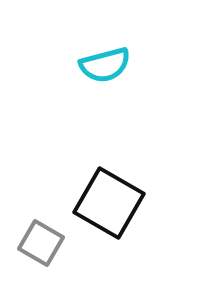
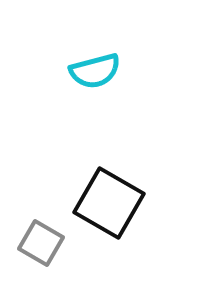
cyan semicircle: moved 10 px left, 6 px down
